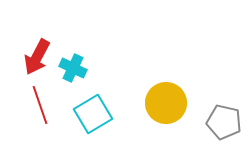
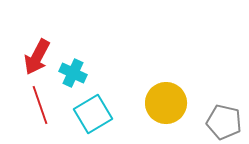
cyan cross: moved 5 px down
